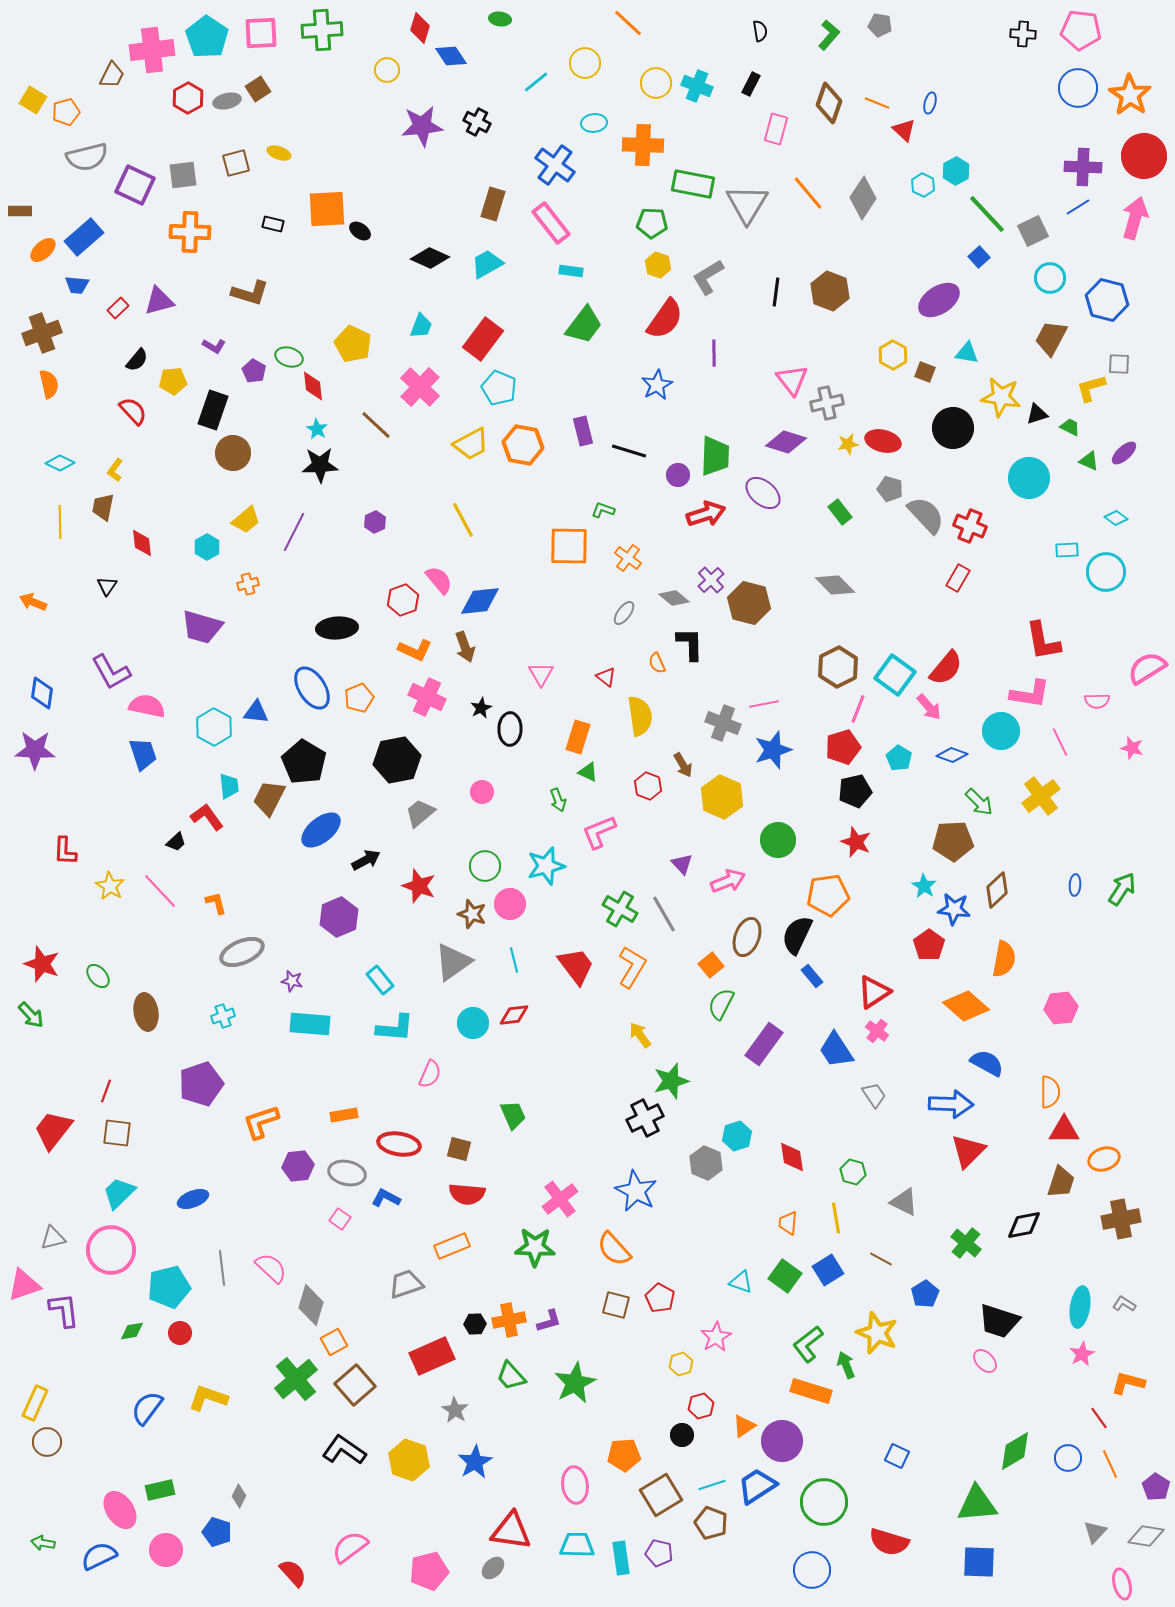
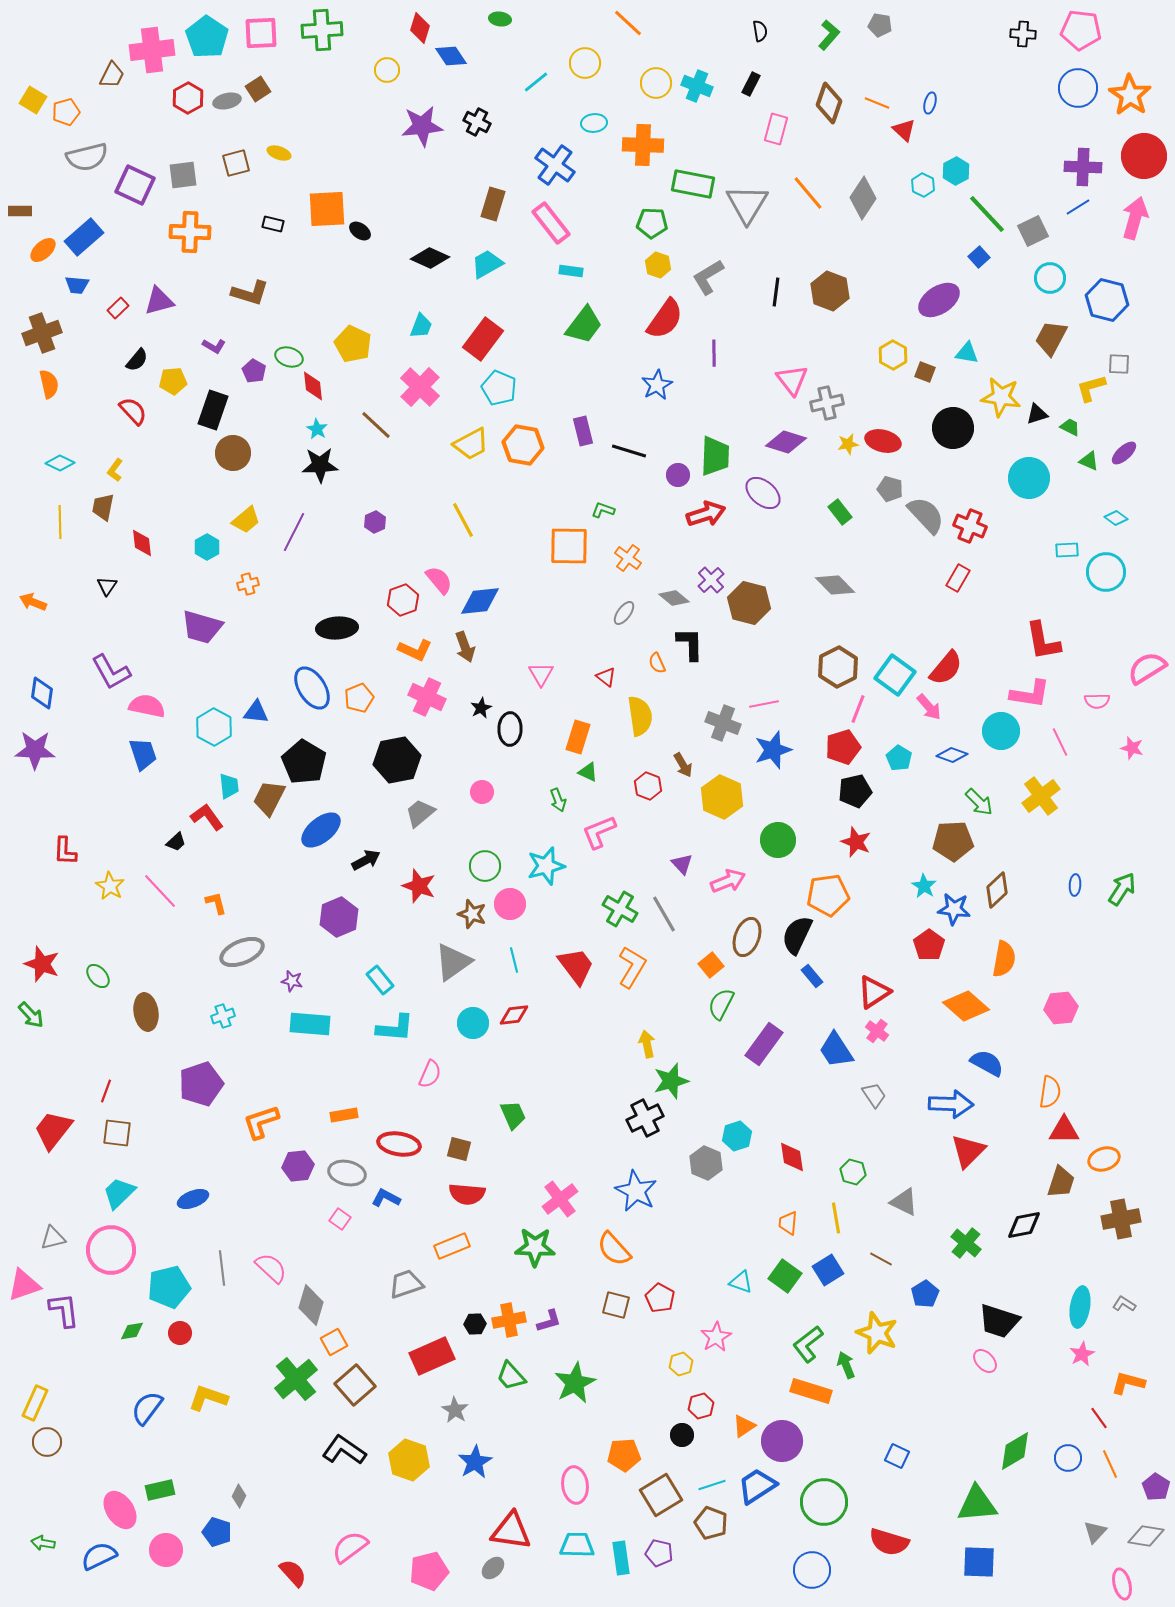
yellow arrow at (640, 1035): moved 7 px right, 9 px down; rotated 24 degrees clockwise
orange semicircle at (1050, 1092): rotated 8 degrees clockwise
